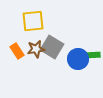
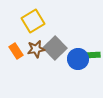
yellow square: rotated 25 degrees counterclockwise
gray square: moved 3 px right, 1 px down; rotated 15 degrees clockwise
orange rectangle: moved 1 px left
